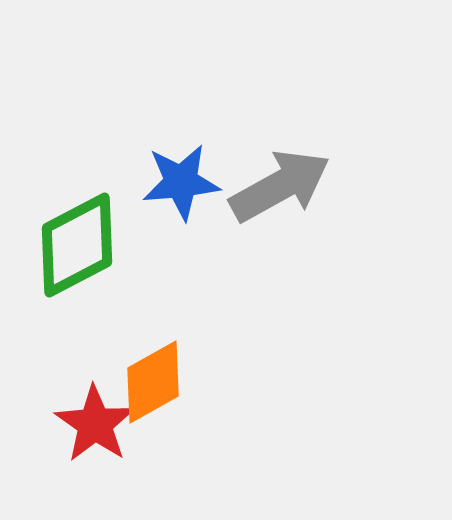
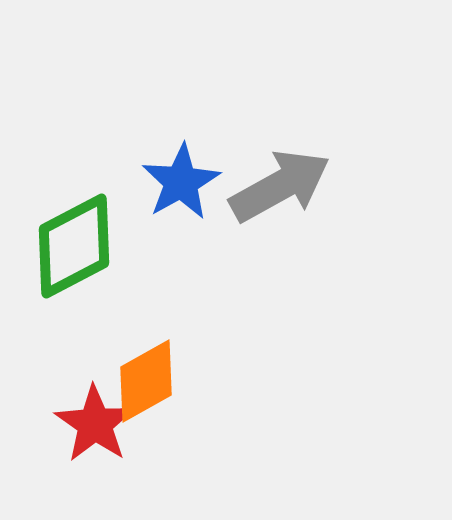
blue star: rotated 24 degrees counterclockwise
green diamond: moved 3 px left, 1 px down
orange diamond: moved 7 px left, 1 px up
